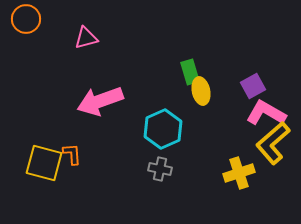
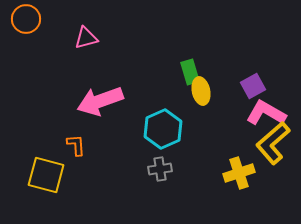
orange L-shape: moved 4 px right, 9 px up
yellow square: moved 2 px right, 12 px down
gray cross: rotated 20 degrees counterclockwise
